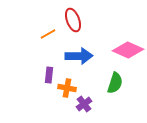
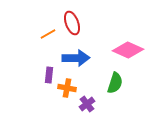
red ellipse: moved 1 px left, 3 px down
blue arrow: moved 3 px left, 2 px down
purple cross: moved 3 px right
